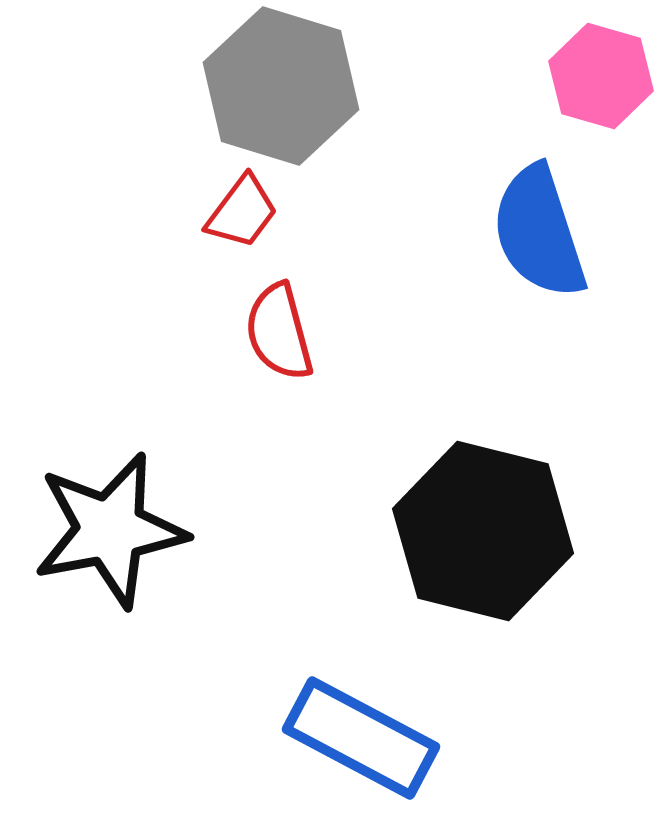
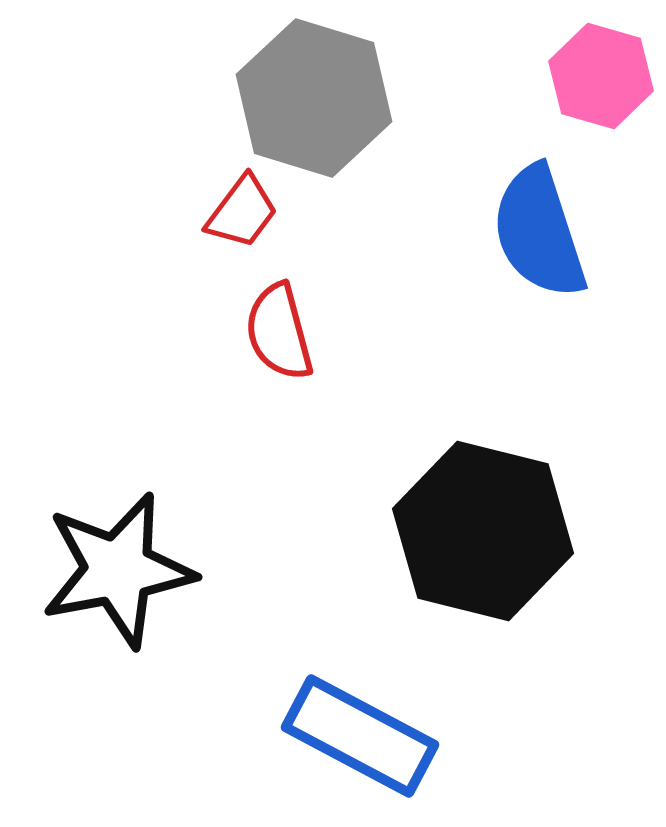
gray hexagon: moved 33 px right, 12 px down
black star: moved 8 px right, 40 px down
blue rectangle: moved 1 px left, 2 px up
